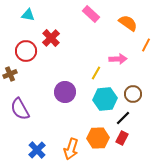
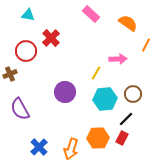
black line: moved 3 px right, 1 px down
blue cross: moved 2 px right, 3 px up
